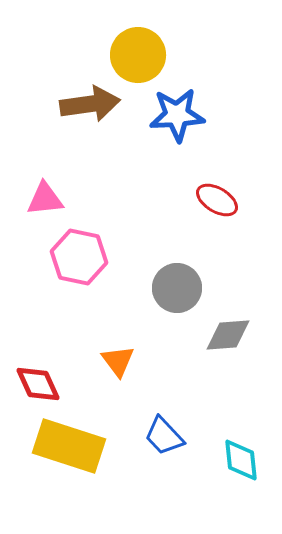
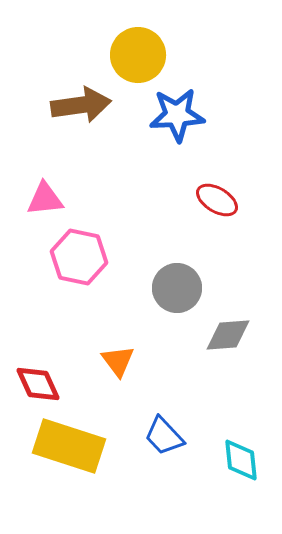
brown arrow: moved 9 px left, 1 px down
